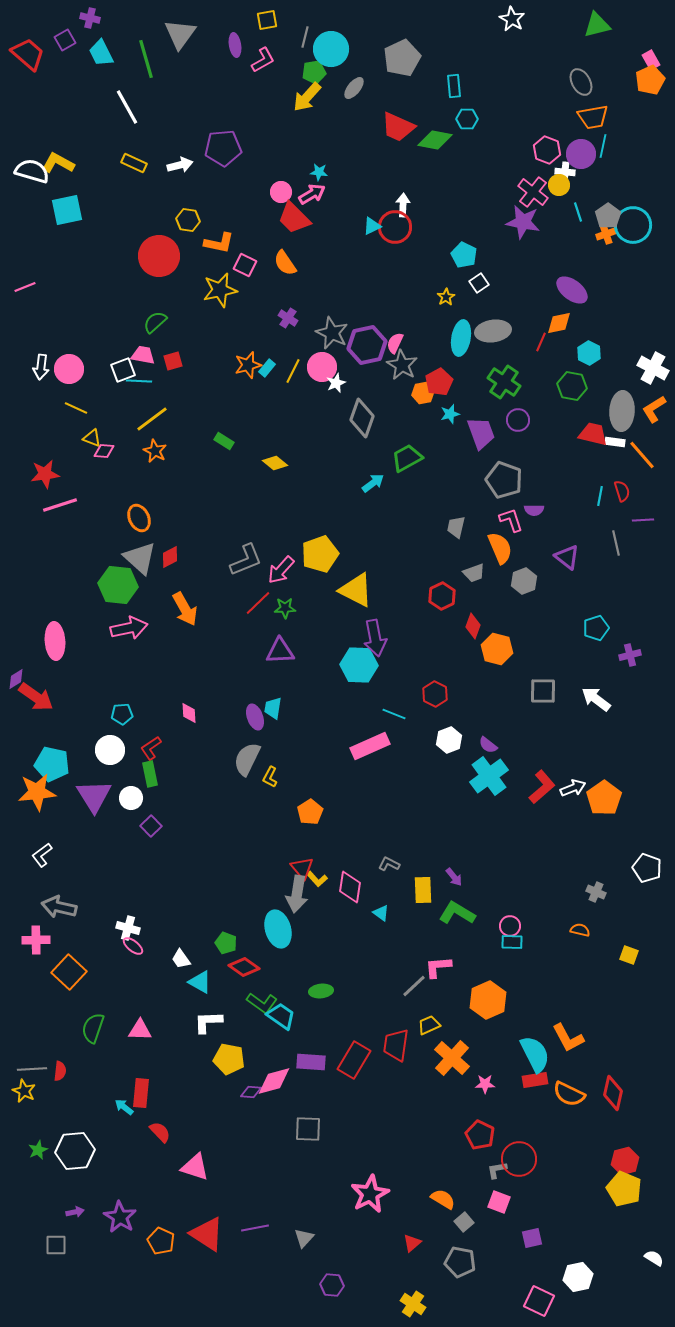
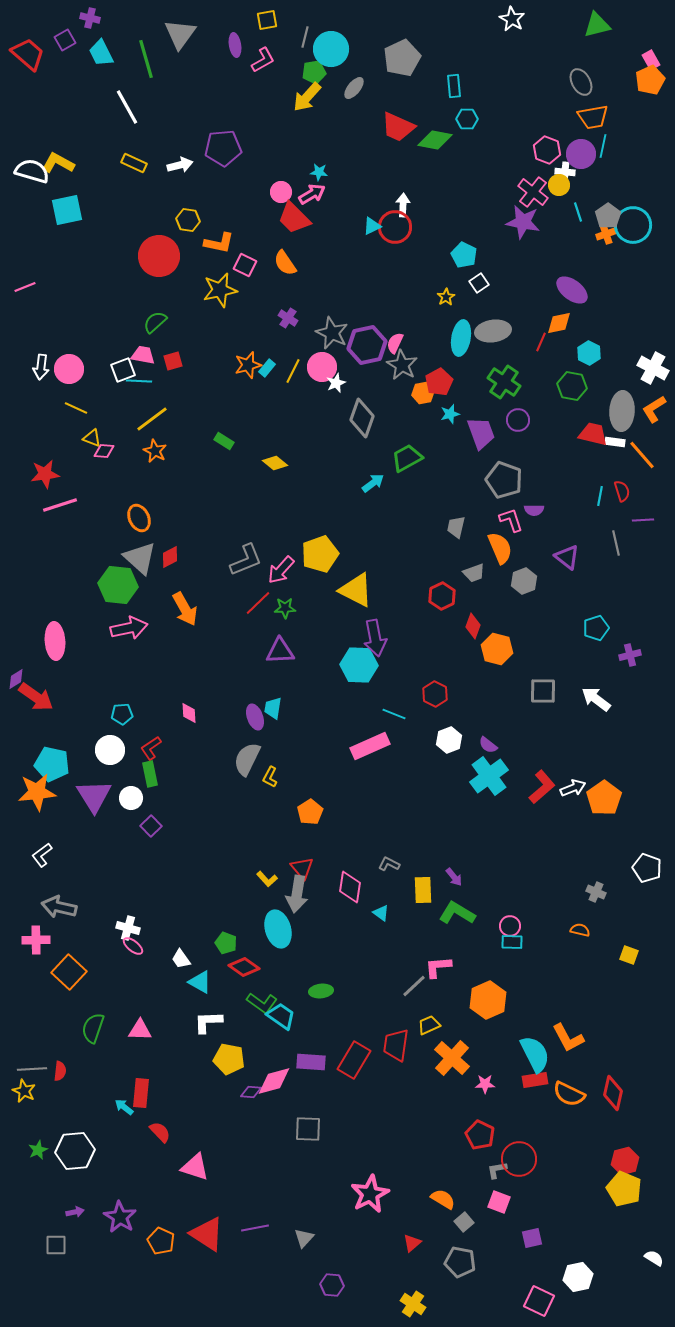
yellow L-shape at (317, 879): moved 50 px left
